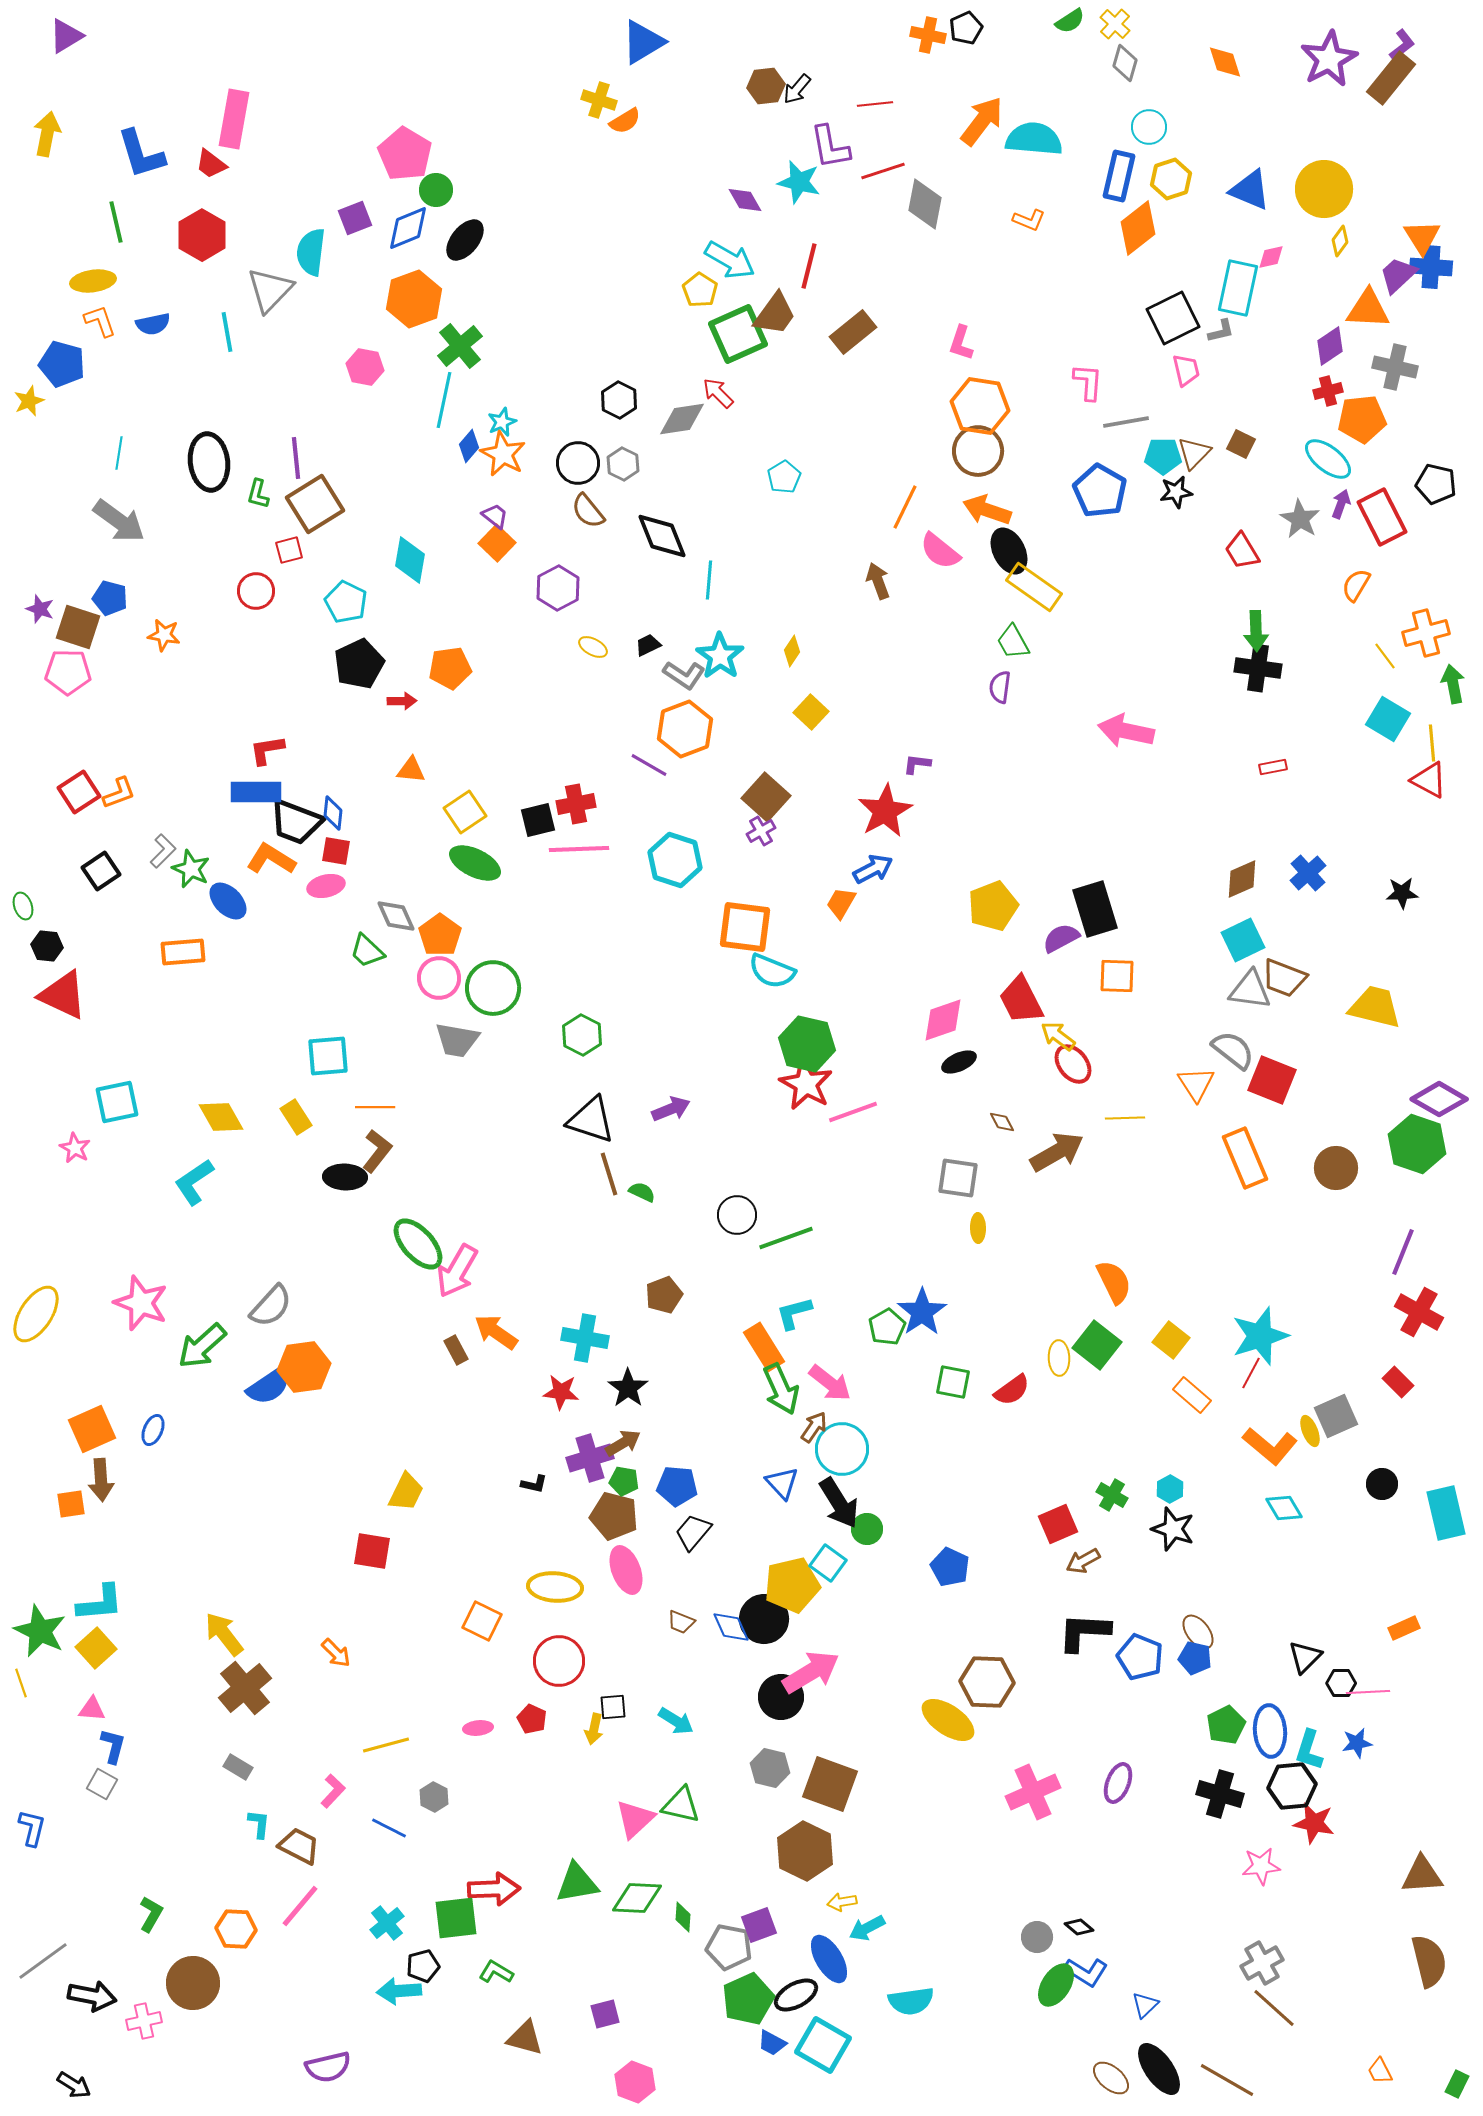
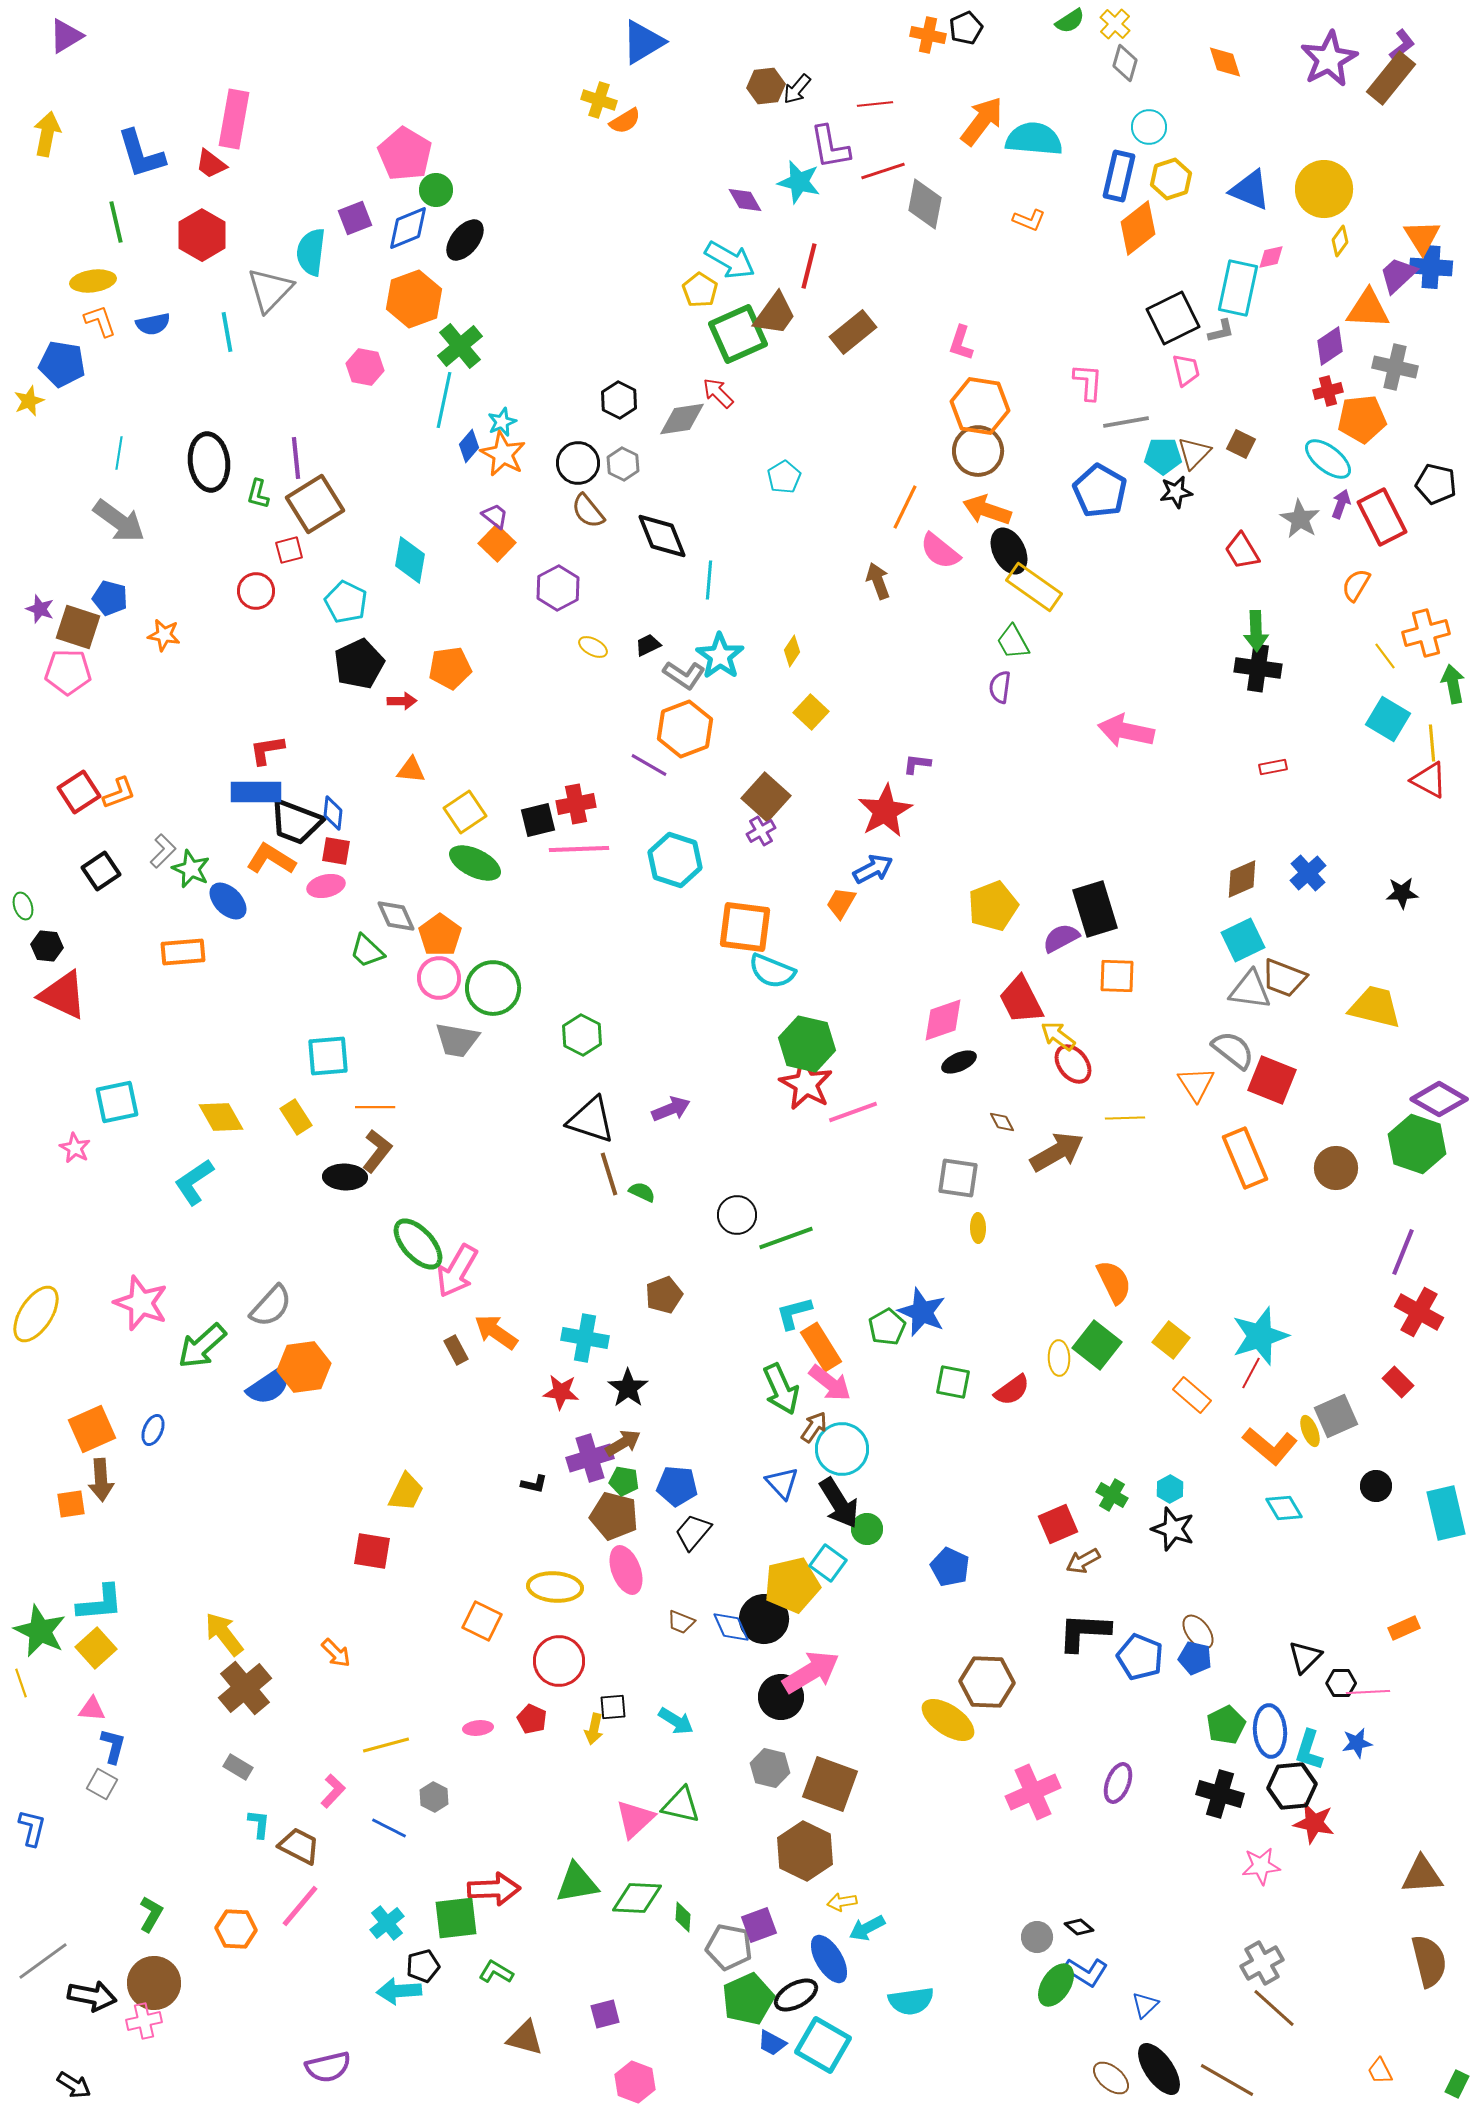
blue pentagon at (62, 364): rotated 6 degrees counterclockwise
blue star at (922, 1312): rotated 15 degrees counterclockwise
orange rectangle at (764, 1347): moved 57 px right
black circle at (1382, 1484): moved 6 px left, 2 px down
brown circle at (193, 1983): moved 39 px left
